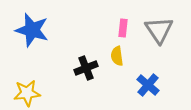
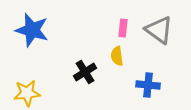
gray triangle: rotated 20 degrees counterclockwise
black cross: moved 1 px left, 4 px down; rotated 10 degrees counterclockwise
blue cross: rotated 35 degrees counterclockwise
